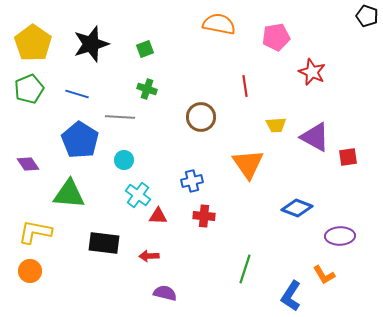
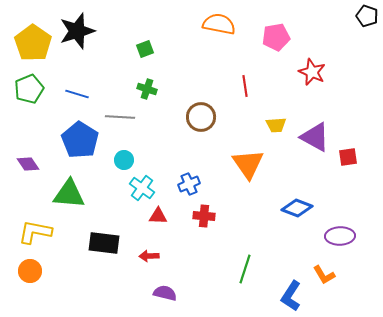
black star: moved 14 px left, 13 px up
blue cross: moved 3 px left, 3 px down; rotated 10 degrees counterclockwise
cyan cross: moved 4 px right, 7 px up
